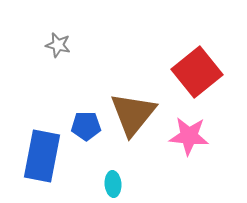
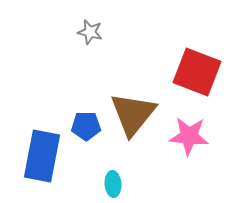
gray star: moved 32 px right, 13 px up
red square: rotated 30 degrees counterclockwise
